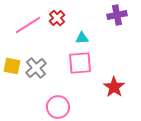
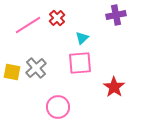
purple cross: moved 1 px left
cyan triangle: rotated 40 degrees counterclockwise
yellow square: moved 6 px down
